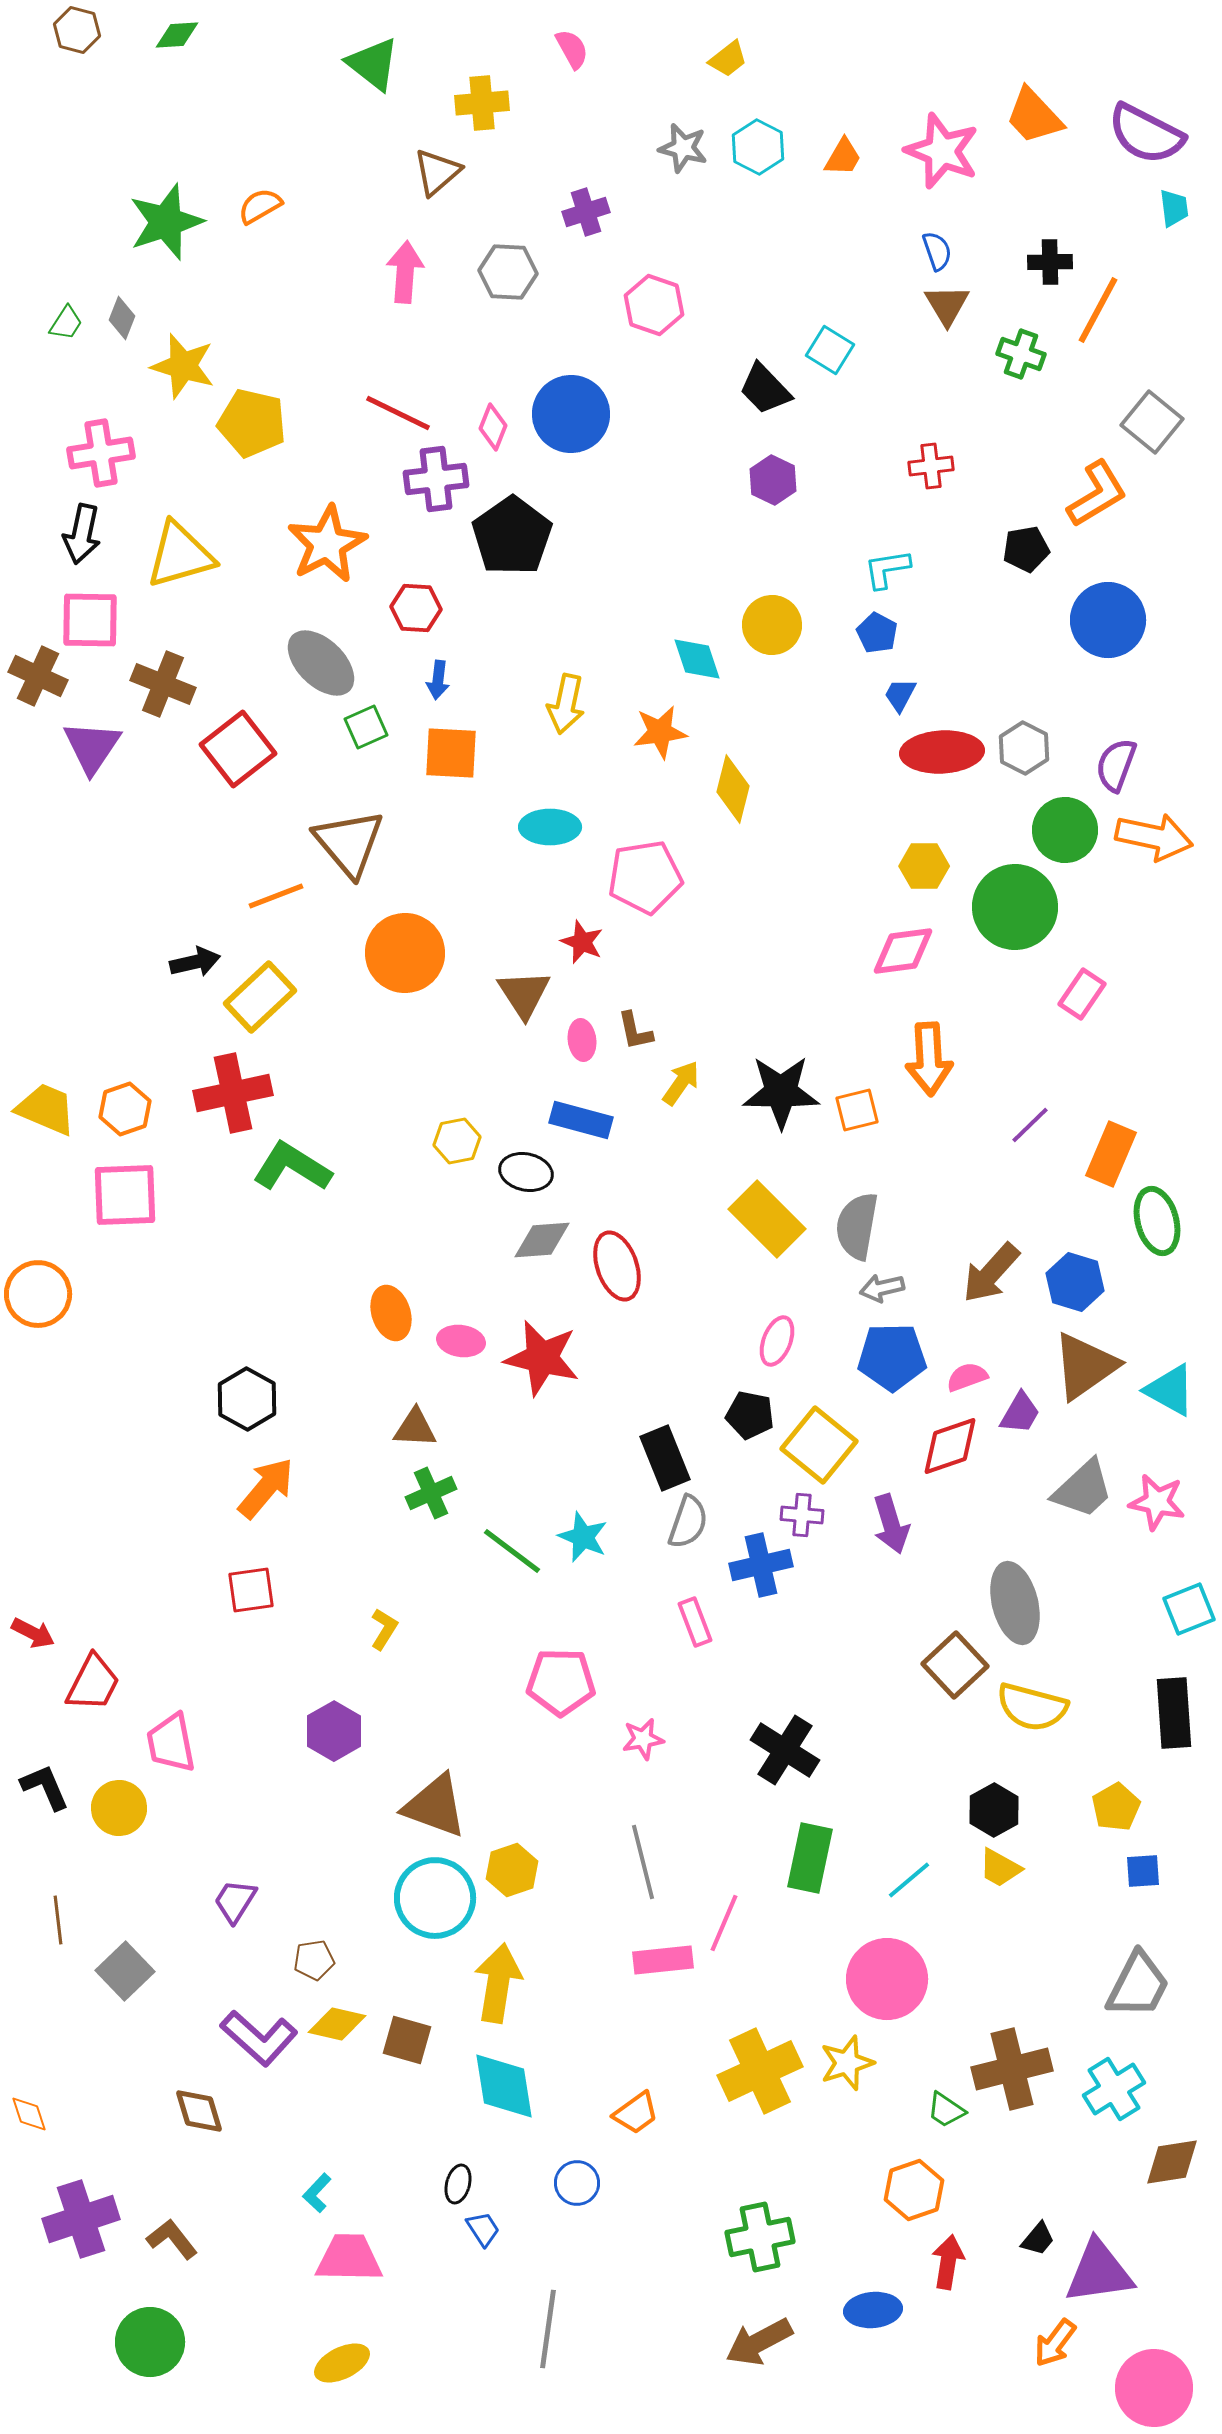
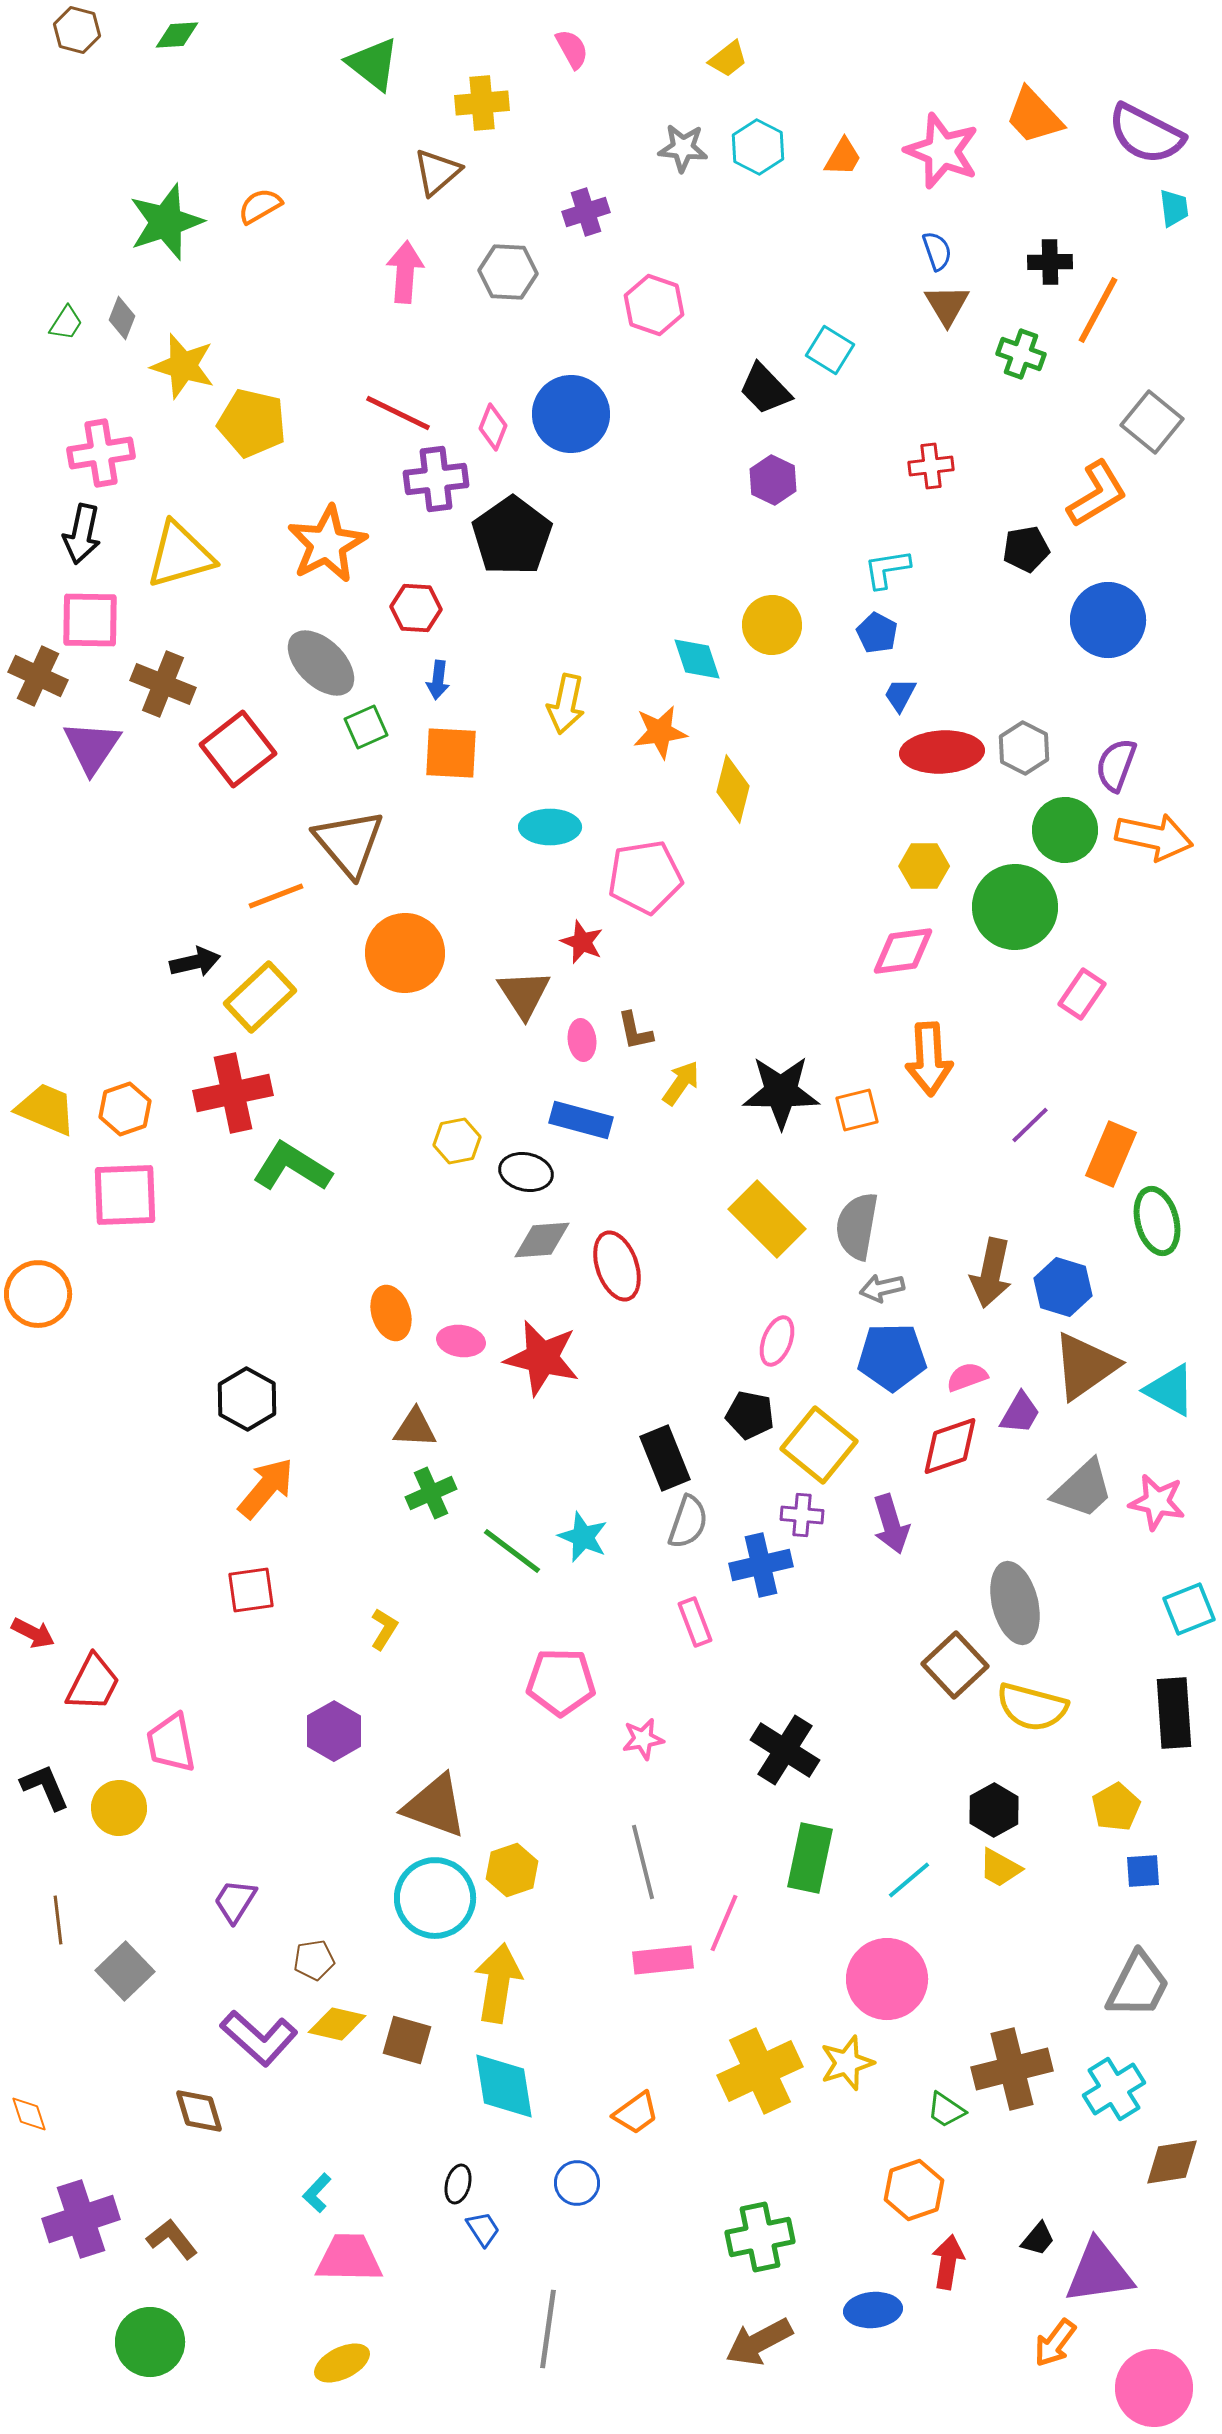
gray star at (683, 148): rotated 9 degrees counterclockwise
brown arrow at (991, 1273): rotated 30 degrees counterclockwise
blue hexagon at (1075, 1282): moved 12 px left, 5 px down
